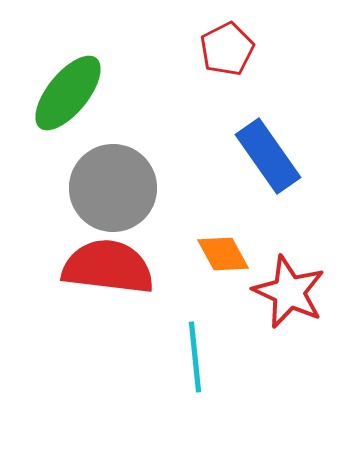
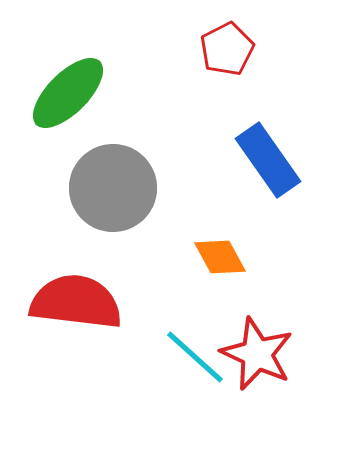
green ellipse: rotated 6 degrees clockwise
blue rectangle: moved 4 px down
orange diamond: moved 3 px left, 3 px down
red semicircle: moved 32 px left, 35 px down
red star: moved 32 px left, 62 px down
cyan line: rotated 42 degrees counterclockwise
